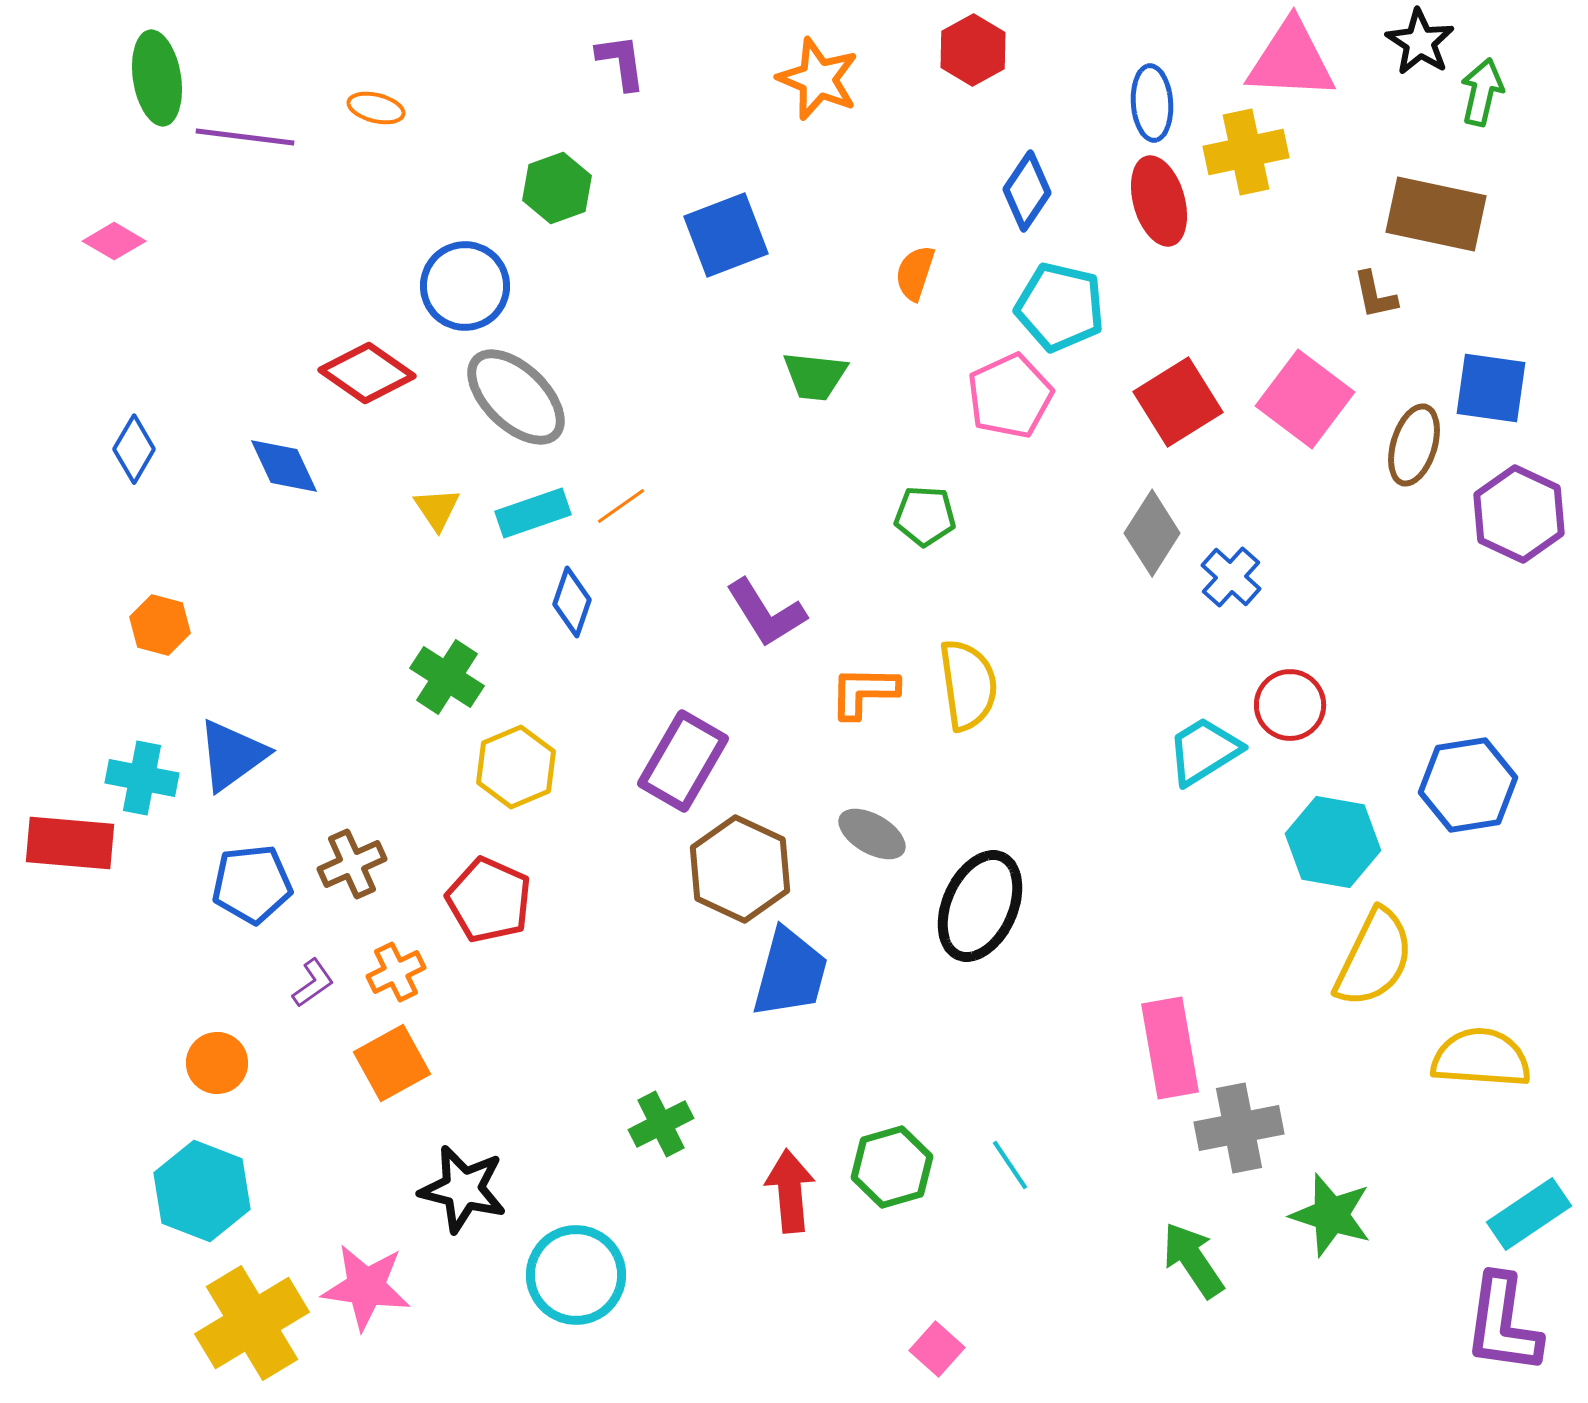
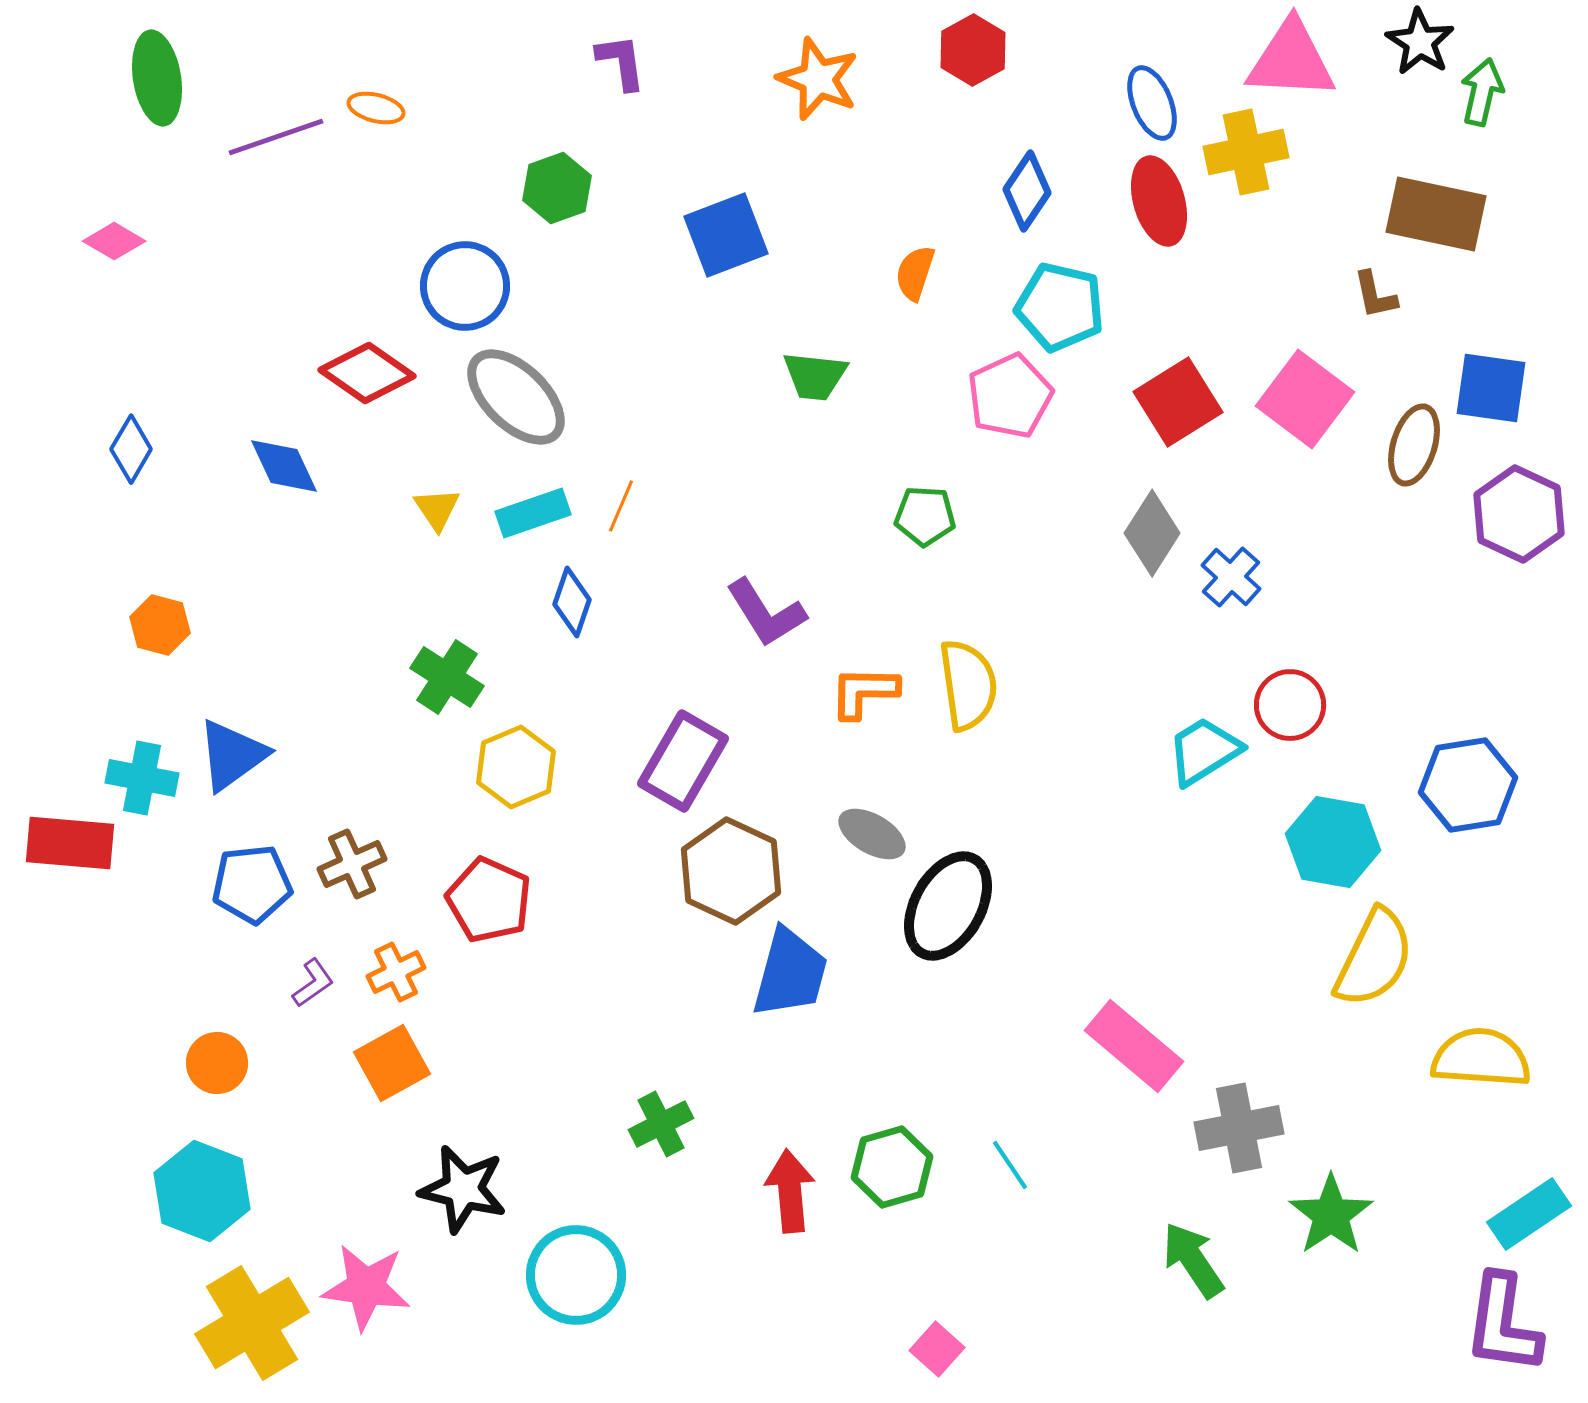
blue ellipse at (1152, 103): rotated 18 degrees counterclockwise
purple line at (245, 137): moved 31 px right; rotated 26 degrees counterclockwise
blue diamond at (134, 449): moved 3 px left
orange line at (621, 506): rotated 32 degrees counterclockwise
brown hexagon at (740, 869): moved 9 px left, 2 px down
black ellipse at (980, 906): moved 32 px left; rotated 5 degrees clockwise
pink rectangle at (1170, 1048): moved 36 px left, 2 px up; rotated 40 degrees counterclockwise
green star at (1331, 1215): rotated 20 degrees clockwise
